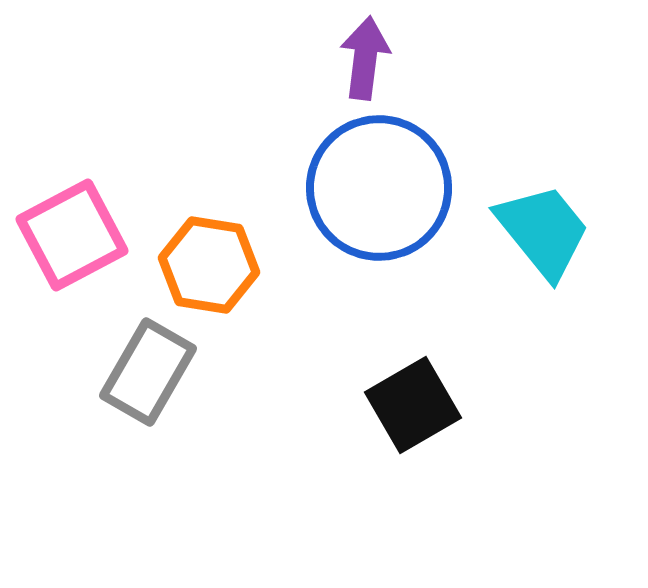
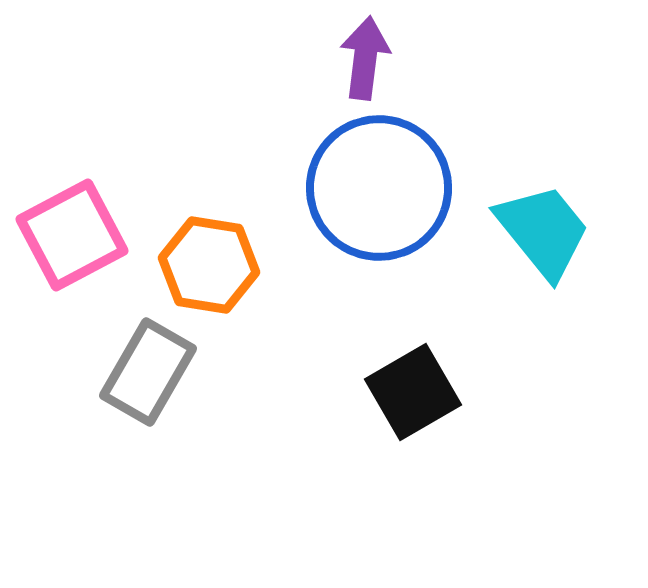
black square: moved 13 px up
